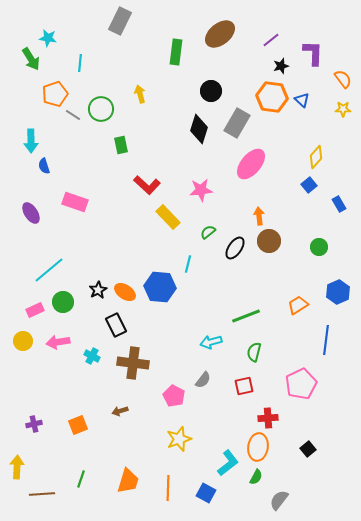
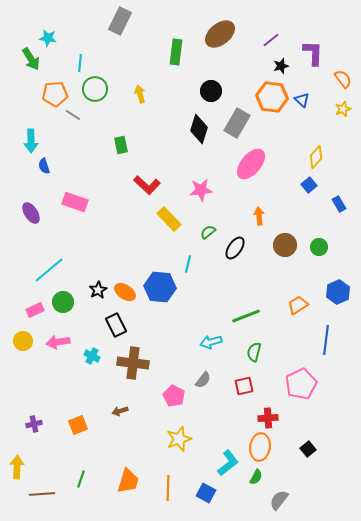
orange pentagon at (55, 94): rotated 15 degrees clockwise
green circle at (101, 109): moved 6 px left, 20 px up
yellow star at (343, 109): rotated 21 degrees counterclockwise
yellow rectangle at (168, 217): moved 1 px right, 2 px down
brown circle at (269, 241): moved 16 px right, 4 px down
orange ellipse at (258, 447): moved 2 px right
